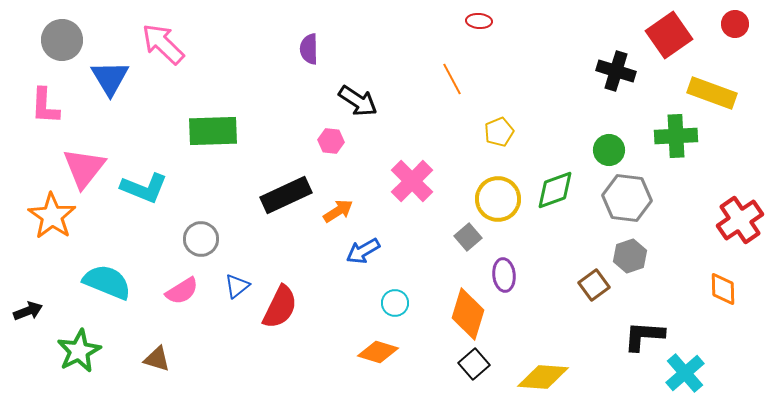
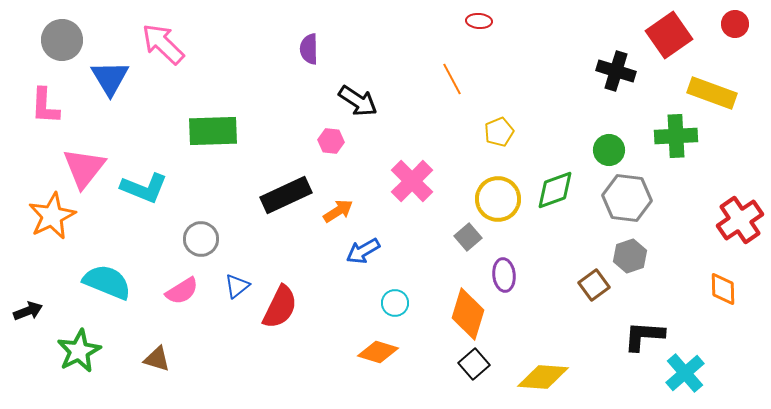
orange star at (52, 216): rotated 12 degrees clockwise
